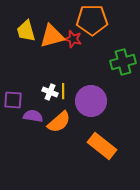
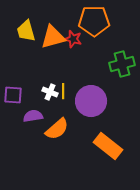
orange pentagon: moved 2 px right, 1 px down
orange triangle: moved 1 px right, 1 px down
green cross: moved 1 px left, 2 px down
purple square: moved 5 px up
purple semicircle: rotated 18 degrees counterclockwise
orange semicircle: moved 2 px left, 7 px down
orange rectangle: moved 6 px right
